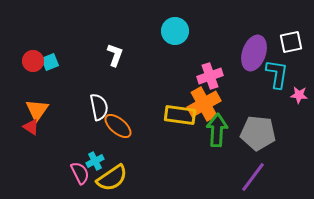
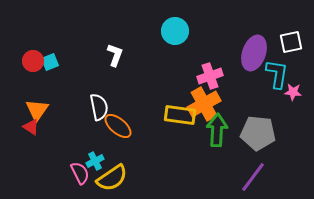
pink star: moved 6 px left, 3 px up
